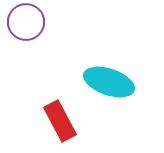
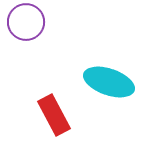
red rectangle: moved 6 px left, 6 px up
